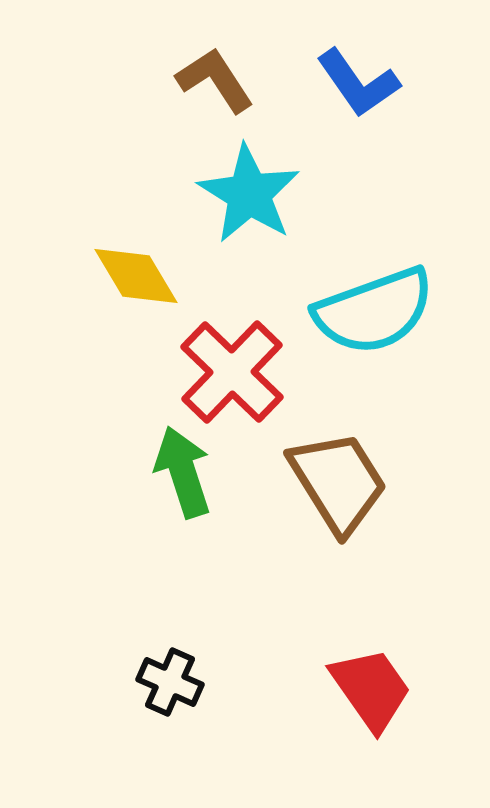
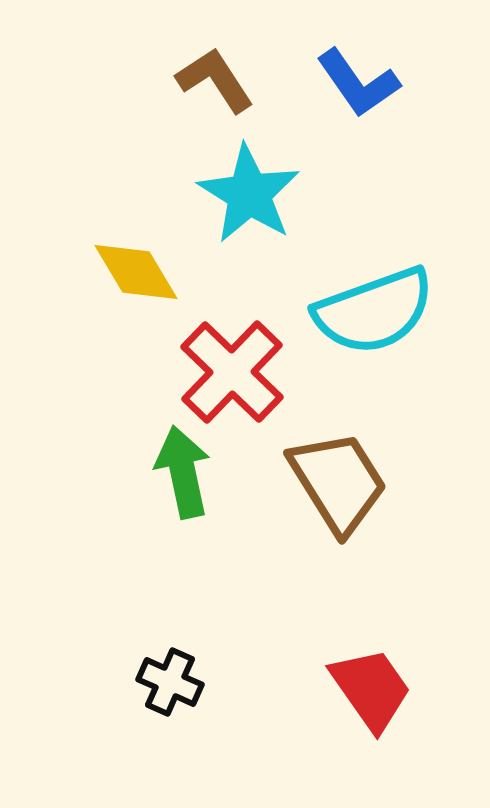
yellow diamond: moved 4 px up
green arrow: rotated 6 degrees clockwise
